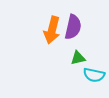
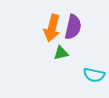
orange arrow: moved 2 px up
green triangle: moved 17 px left, 5 px up
